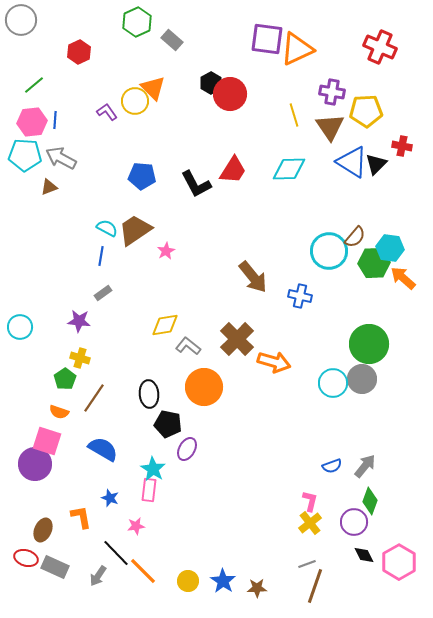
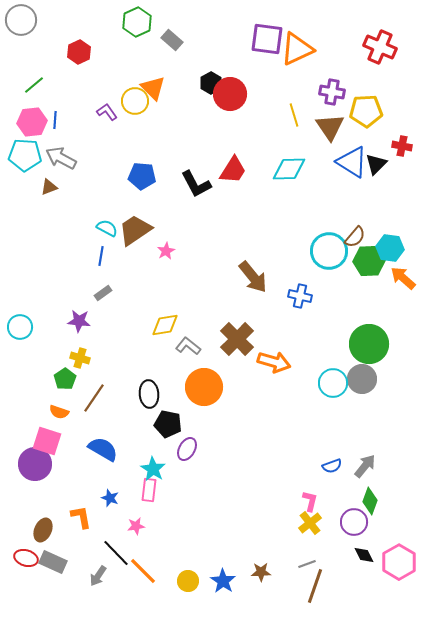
green hexagon at (374, 263): moved 5 px left, 2 px up
gray rectangle at (55, 567): moved 2 px left, 5 px up
brown star at (257, 588): moved 4 px right, 16 px up
